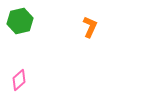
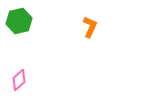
green hexagon: moved 1 px left
